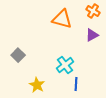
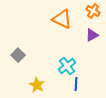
orange triangle: rotated 10 degrees clockwise
cyan cross: moved 2 px right, 1 px down
